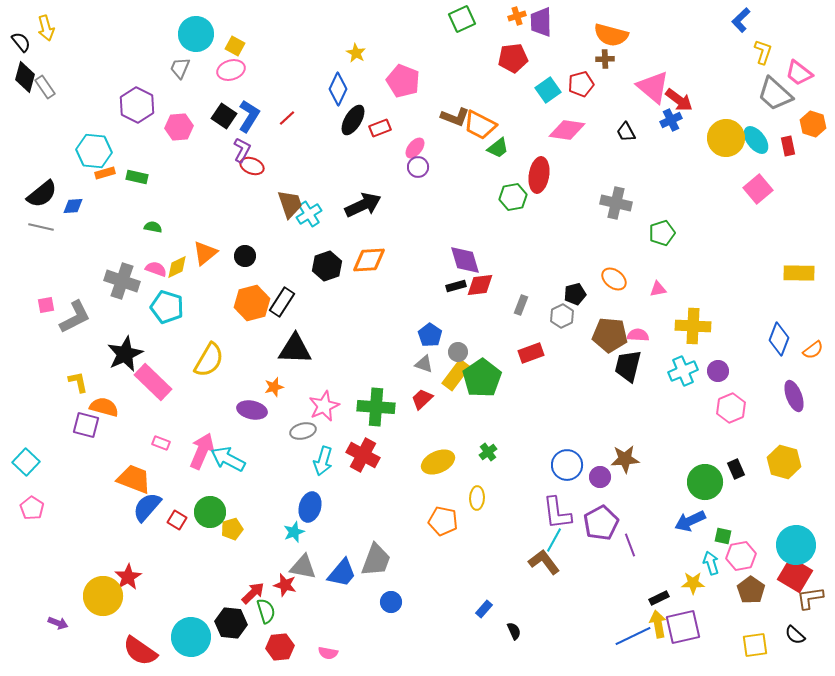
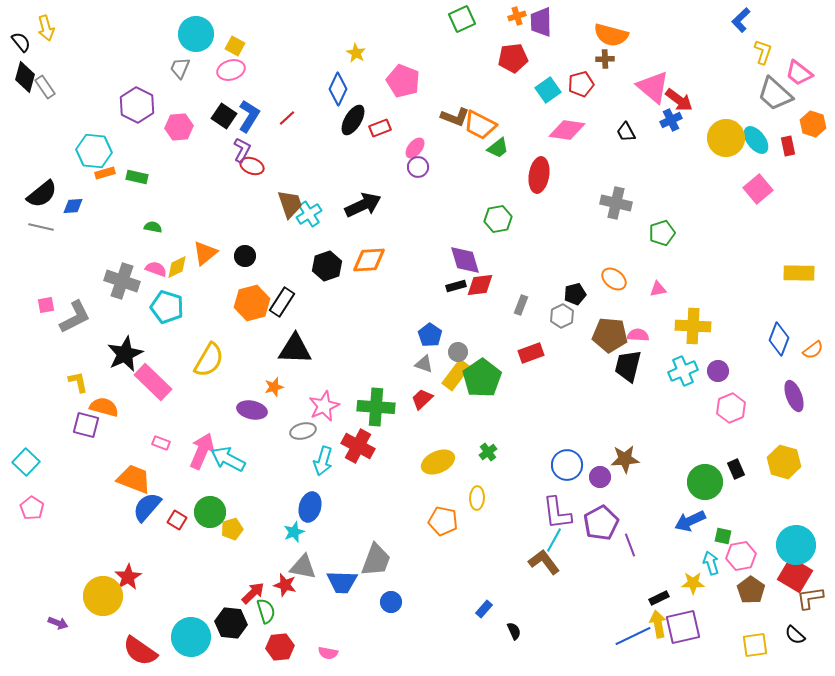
green hexagon at (513, 197): moved 15 px left, 22 px down
red cross at (363, 455): moved 5 px left, 9 px up
blue trapezoid at (342, 573): moved 9 px down; rotated 52 degrees clockwise
